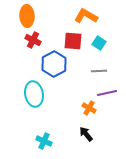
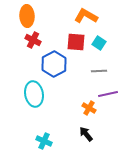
red square: moved 3 px right, 1 px down
purple line: moved 1 px right, 1 px down
